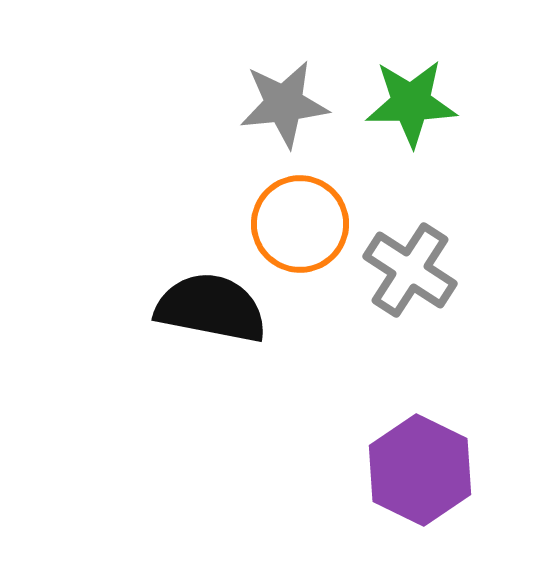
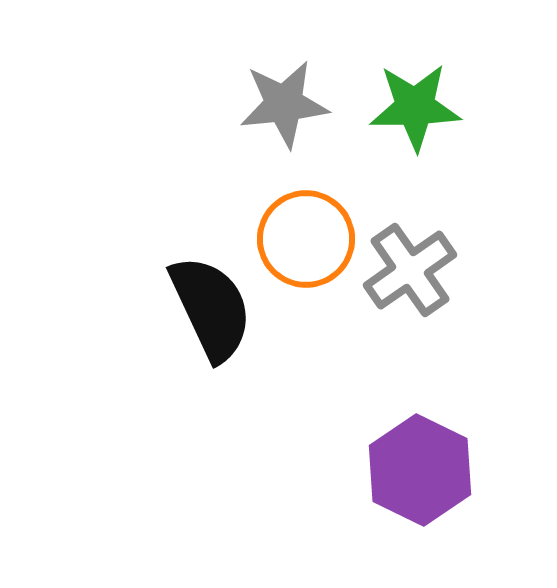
green star: moved 4 px right, 4 px down
orange circle: moved 6 px right, 15 px down
gray cross: rotated 22 degrees clockwise
black semicircle: rotated 54 degrees clockwise
